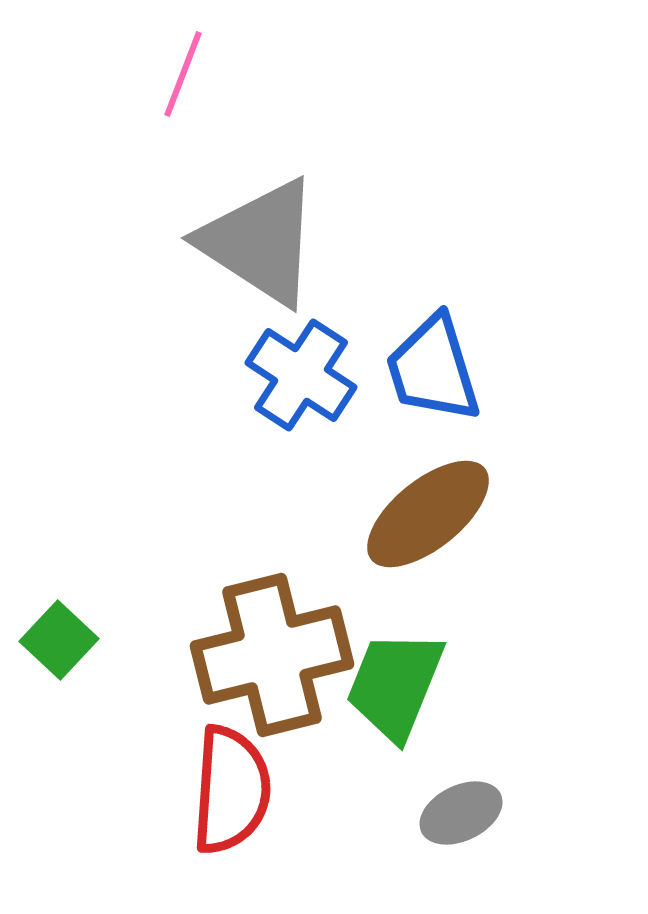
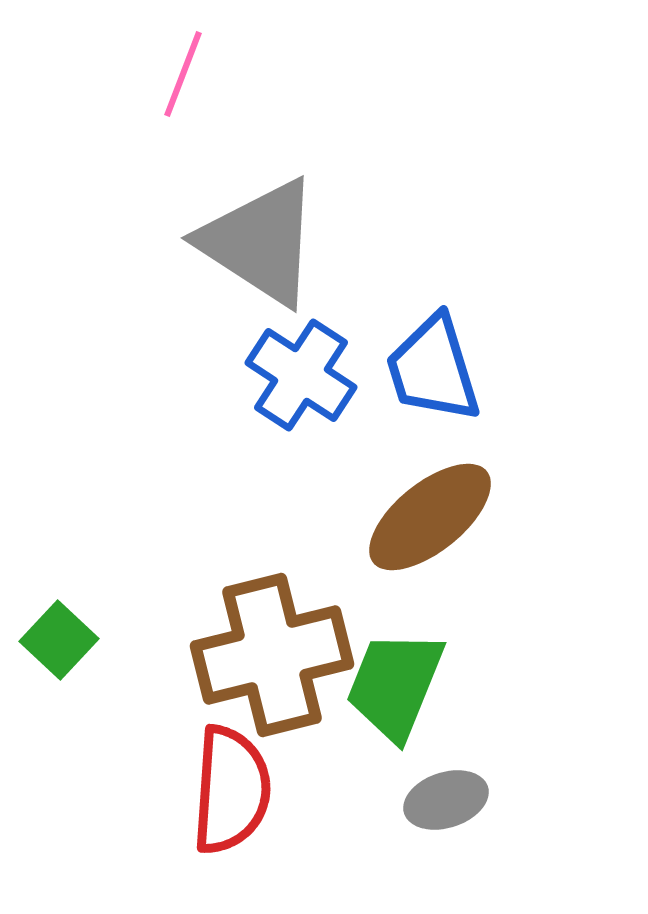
brown ellipse: moved 2 px right, 3 px down
gray ellipse: moved 15 px left, 13 px up; rotated 8 degrees clockwise
